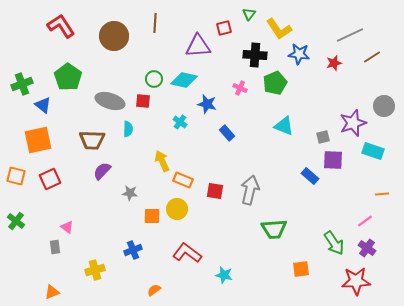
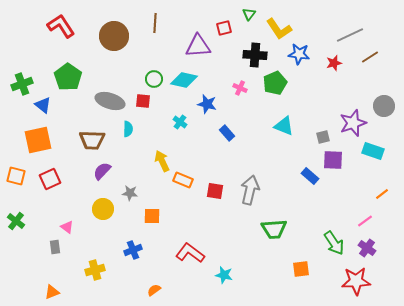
brown line at (372, 57): moved 2 px left
orange line at (382, 194): rotated 32 degrees counterclockwise
yellow circle at (177, 209): moved 74 px left
red L-shape at (187, 253): moved 3 px right
